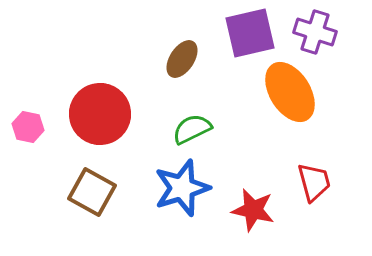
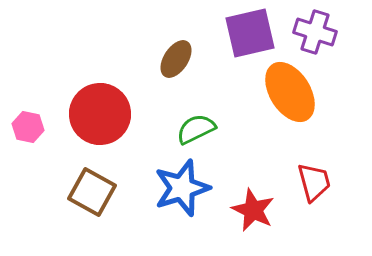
brown ellipse: moved 6 px left
green semicircle: moved 4 px right
red star: rotated 12 degrees clockwise
